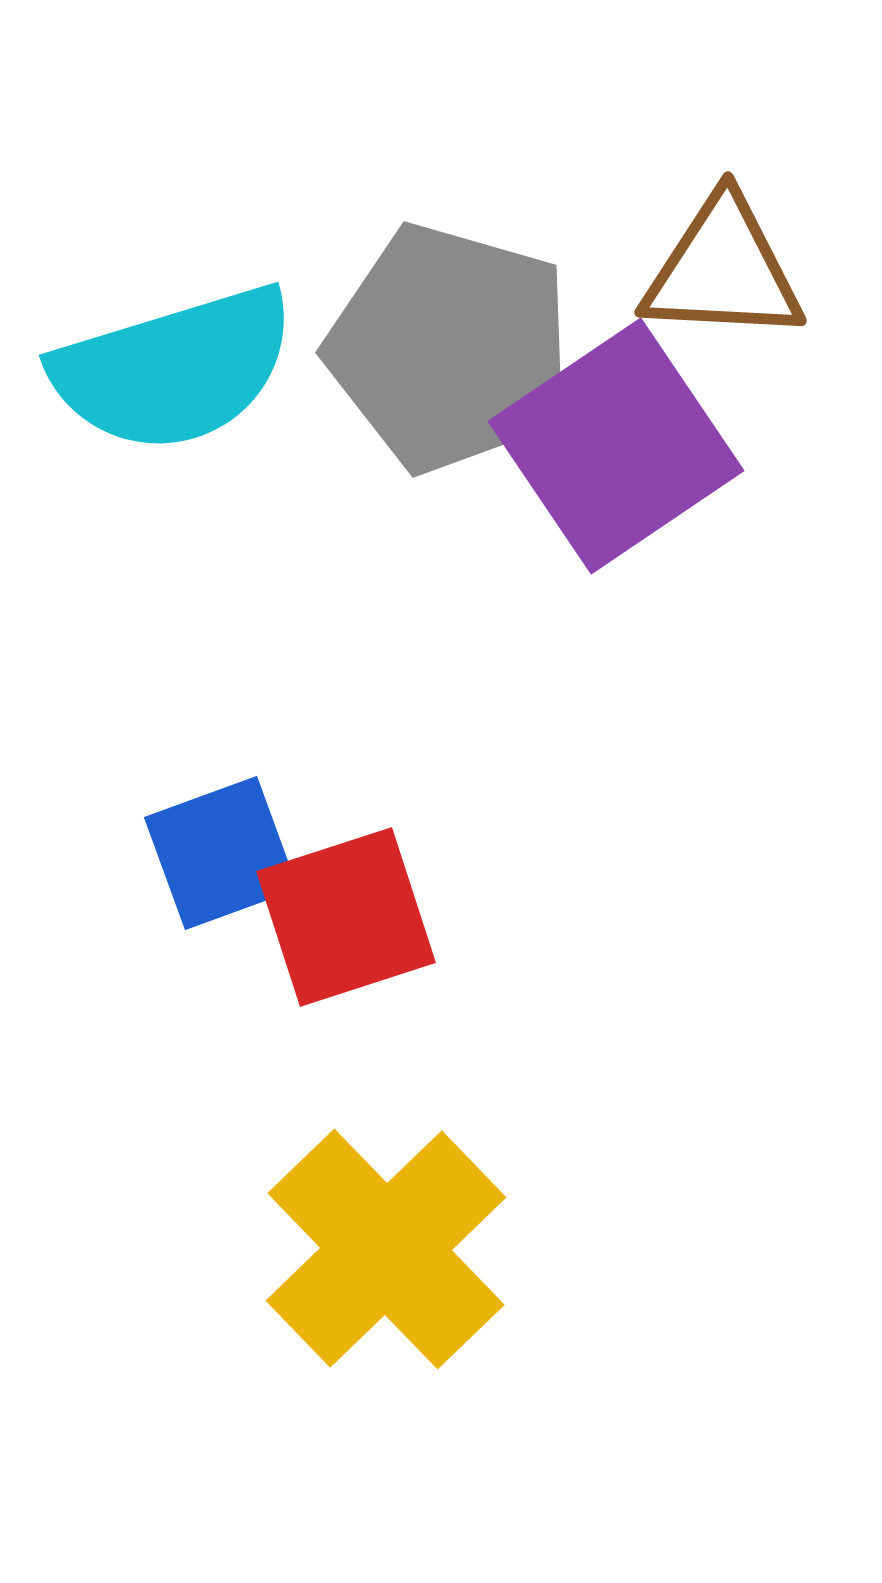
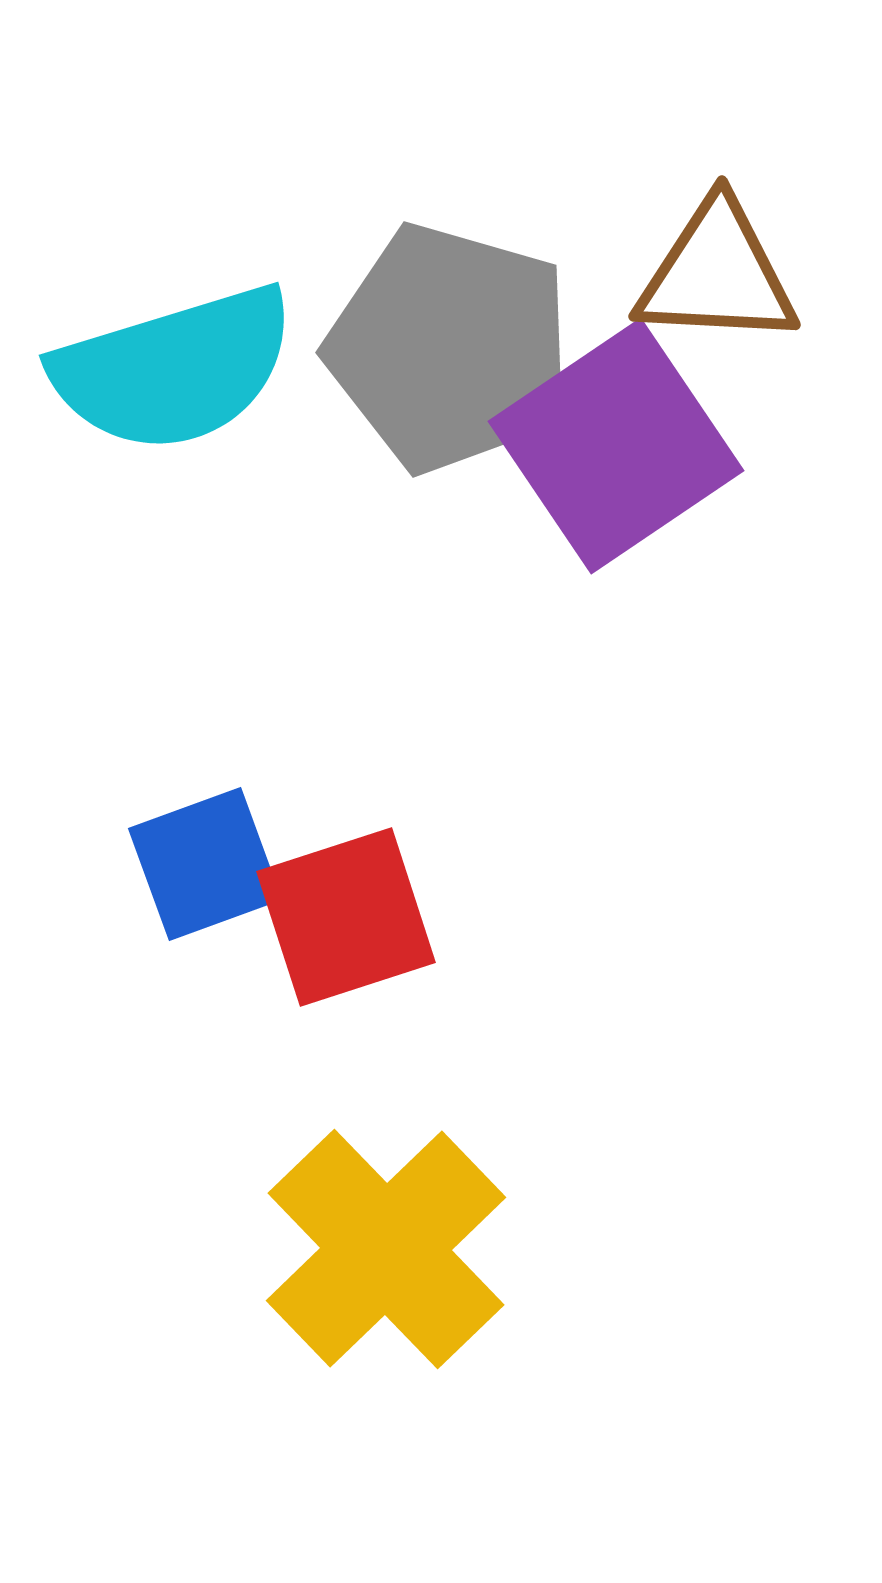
brown triangle: moved 6 px left, 4 px down
blue square: moved 16 px left, 11 px down
